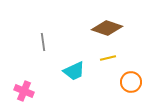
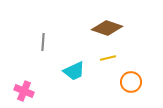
gray line: rotated 12 degrees clockwise
